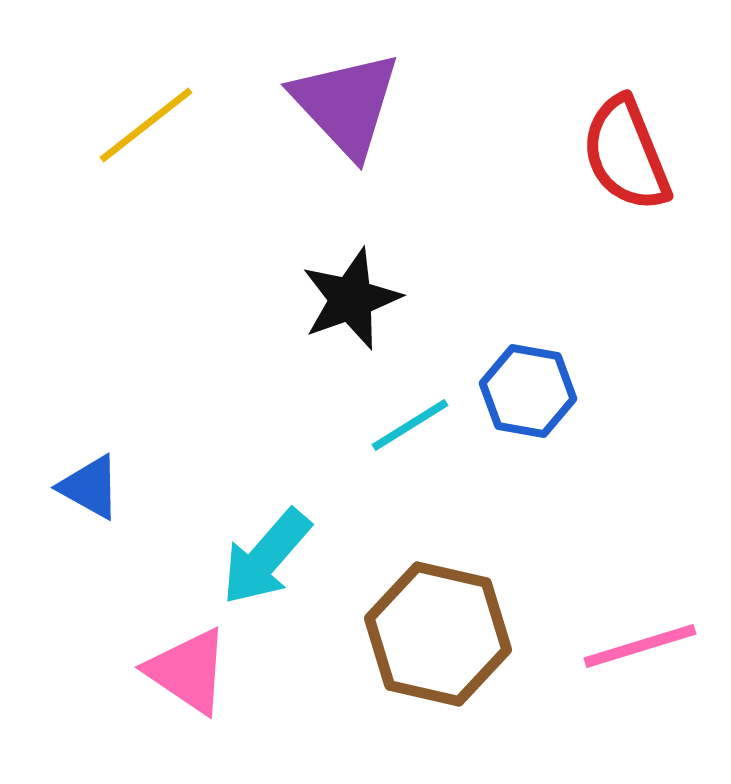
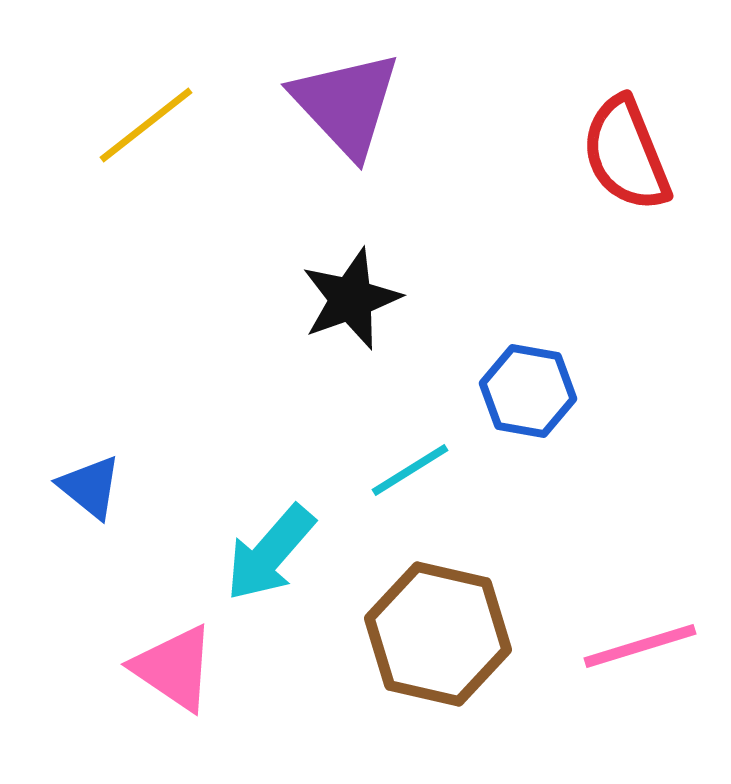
cyan line: moved 45 px down
blue triangle: rotated 10 degrees clockwise
cyan arrow: moved 4 px right, 4 px up
pink triangle: moved 14 px left, 3 px up
